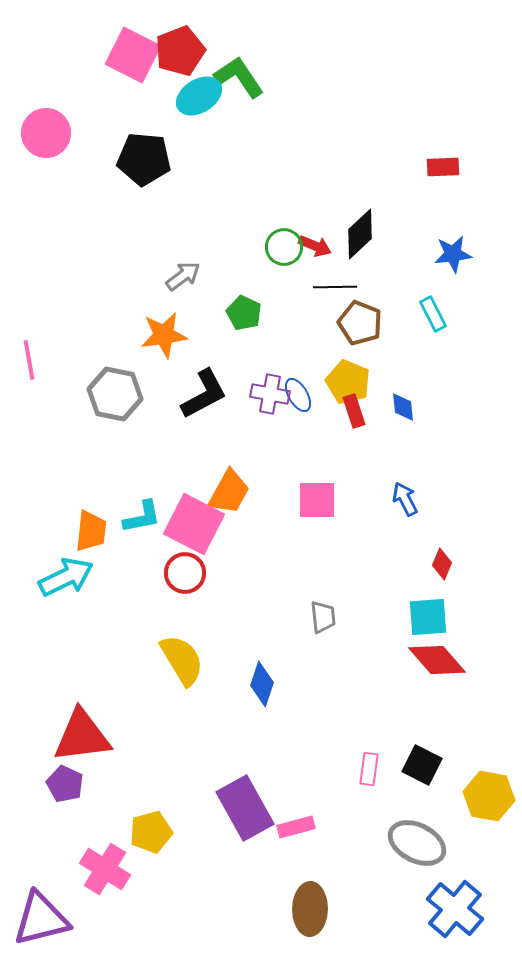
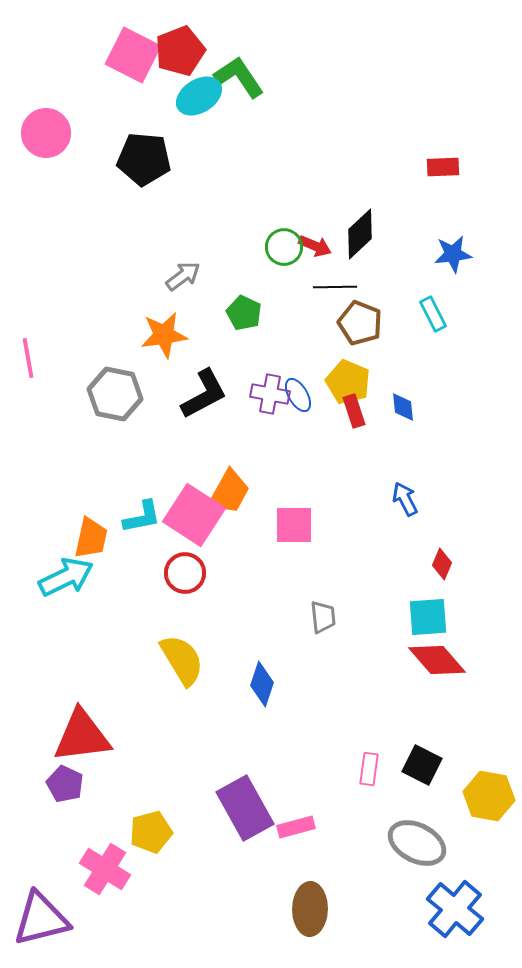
pink line at (29, 360): moved 1 px left, 2 px up
pink square at (317, 500): moved 23 px left, 25 px down
pink square at (194, 524): moved 9 px up; rotated 6 degrees clockwise
orange trapezoid at (91, 531): moved 7 px down; rotated 6 degrees clockwise
